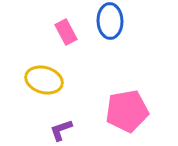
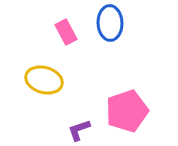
blue ellipse: moved 2 px down
pink pentagon: rotated 9 degrees counterclockwise
purple L-shape: moved 18 px right
